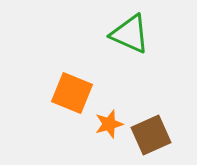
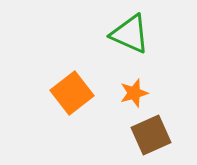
orange square: rotated 30 degrees clockwise
orange star: moved 25 px right, 31 px up
